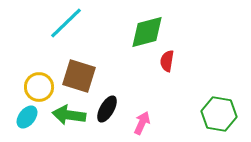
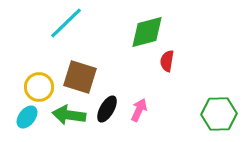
brown square: moved 1 px right, 1 px down
green hexagon: rotated 12 degrees counterclockwise
pink arrow: moved 3 px left, 13 px up
